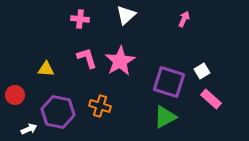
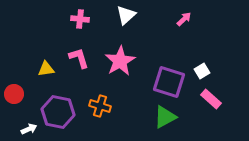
pink arrow: rotated 21 degrees clockwise
pink L-shape: moved 8 px left
yellow triangle: rotated 12 degrees counterclockwise
red circle: moved 1 px left, 1 px up
